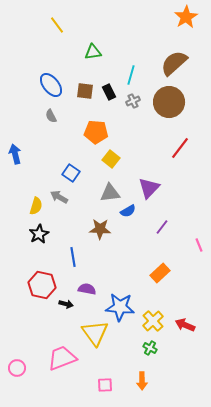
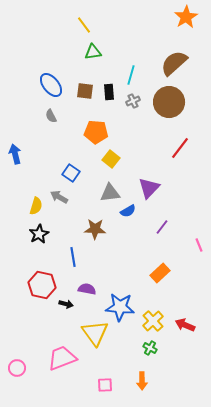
yellow line: moved 27 px right
black rectangle: rotated 21 degrees clockwise
brown star: moved 5 px left
